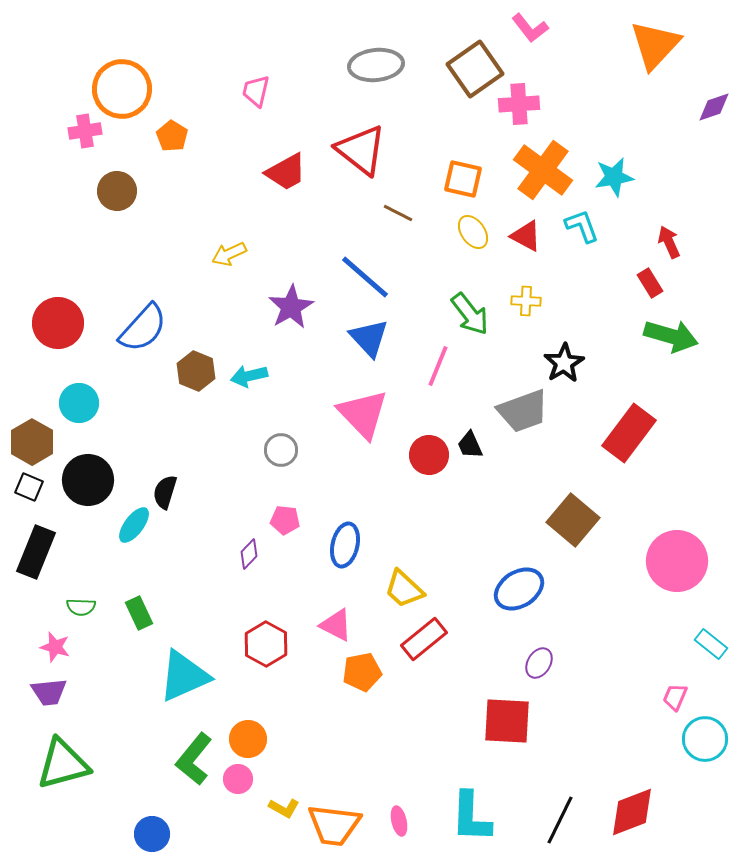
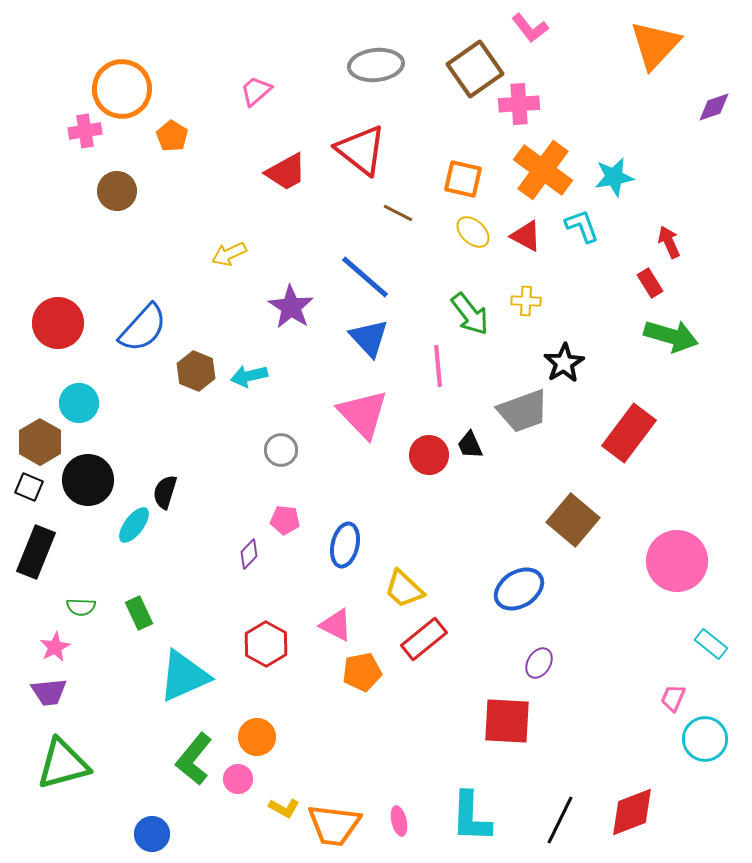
pink trapezoid at (256, 91): rotated 36 degrees clockwise
yellow ellipse at (473, 232): rotated 12 degrees counterclockwise
purple star at (291, 307): rotated 9 degrees counterclockwise
pink line at (438, 366): rotated 27 degrees counterclockwise
brown hexagon at (32, 442): moved 8 px right
pink star at (55, 647): rotated 28 degrees clockwise
pink trapezoid at (675, 697): moved 2 px left, 1 px down
orange circle at (248, 739): moved 9 px right, 2 px up
